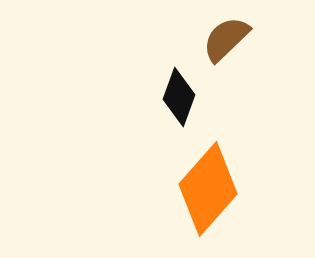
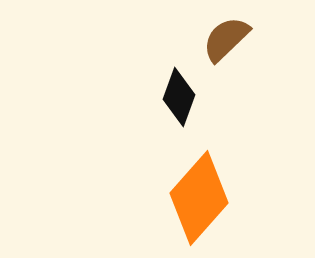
orange diamond: moved 9 px left, 9 px down
